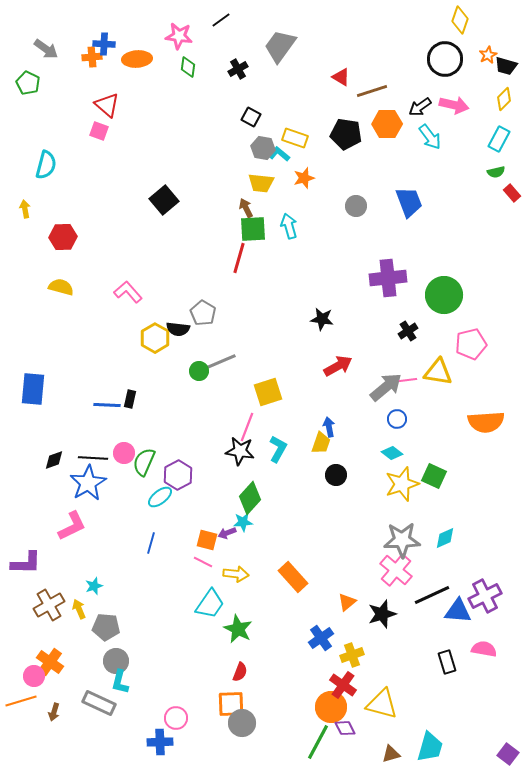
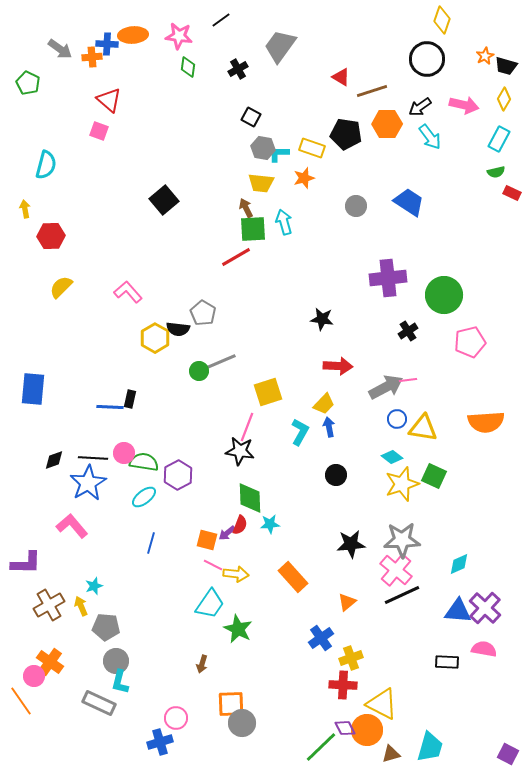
yellow diamond at (460, 20): moved 18 px left
blue cross at (104, 44): moved 3 px right
gray arrow at (46, 49): moved 14 px right
orange star at (488, 55): moved 3 px left, 1 px down
orange ellipse at (137, 59): moved 4 px left, 24 px up
black circle at (445, 59): moved 18 px left
yellow diamond at (504, 99): rotated 15 degrees counterclockwise
red triangle at (107, 105): moved 2 px right, 5 px up
pink arrow at (454, 105): moved 10 px right
yellow rectangle at (295, 138): moved 17 px right, 10 px down
cyan L-shape at (279, 154): rotated 40 degrees counterclockwise
red rectangle at (512, 193): rotated 24 degrees counterclockwise
blue trapezoid at (409, 202): rotated 36 degrees counterclockwise
cyan arrow at (289, 226): moved 5 px left, 4 px up
red hexagon at (63, 237): moved 12 px left, 1 px up
red line at (239, 258): moved 3 px left, 1 px up; rotated 44 degrees clockwise
yellow semicircle at (61, 287): rotated 60 degrees counterclockwise
pink pentagon at (471, 344): moved 1 px left, 2 px up
red arrow at (338, 366): rotated 32 degrees clockwise
yellow triangle at (438, 372): moved 15 px left, 56 px down
gray arrow at (386, 387): rotated 12 degrees clockwise
blue line at (107, 405): moved 3 px right, 2 px down
yellow trapezoid at (321, 443): moved 3 px right, 39 px up; rotated 25 degrees clockwise
cyan L-shape at (278, 449): moved 22 px right, 17 px up
cyan diamond at (392, 453): moved 4 px down
green semicircle at (144, 462): rotated 76 degrees clockwise
cyan ellipse at (160, 497): moved 16 px left
green diamond at (250, 498): rotated 44 degrees counterclockwise
cyan star at (243, 522): moved 27 px right, 2 px down
pink L-shape at (72, 526): rotated 104 degrees counterclockwise
purple arrow at (227, 533): rotated 18 degrees counterclockwise
cyan diamond at (445, 538): moved 14 px right, 26 px down
pink line at (203, 562): moved 10 px right, 3 px down
black line at (432, 595): moved 30 px left
purple cross at (485, 596): moved 12 px down; rotated 20 degrees counterclockwise
yellow arrow at (79, 609): moved 2 px right, 3 px up
black star at (382, 614): moved 31 px left, 70 px up; rotated 12 degrees clockwise
yellow cross at (352, 655): moved 1 px left, 3 px down
black rectangle at (447, 662): rotated 70 degrees counterclockwise
red semicircle at (240, 672): moved 147 px up
red cross at (343, 685): rotated 32 degrees counterclockwise
orange line at (21, 701): rotated 72 degrees clockwise
yellow triangle at (382, 704): rotated 12 degrees clockwise
orange circle at (331, 707): moved 36 px right, 23 px down
brown arrow at (54, 712): moved 148 px right, 48 px up
blue cross at (160, 742): rotated 15 degrees counterclockwise
green line at (318, 742): moved 3 px right, 5 px down; rotated 18 degrees clockwise
purple square at (508, 754): rotated 10 degrees counterclockwise
